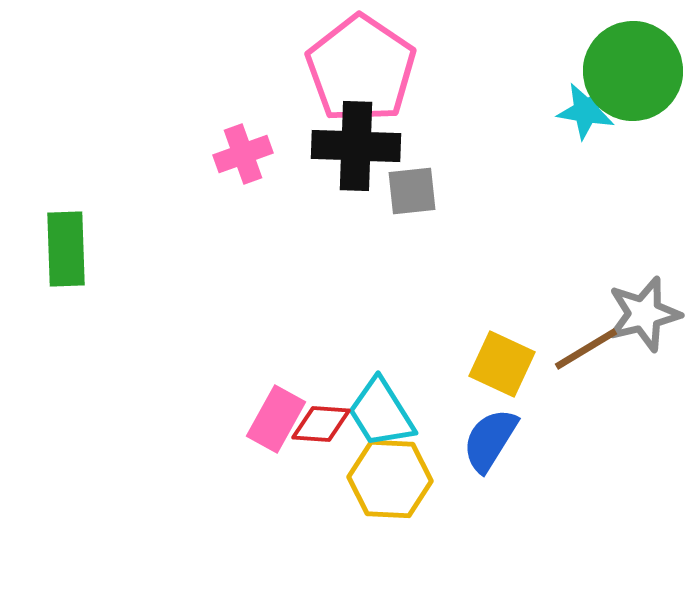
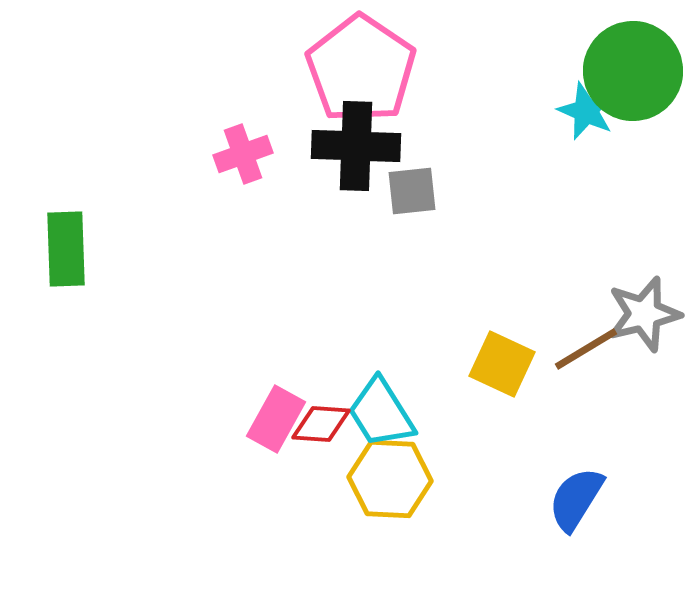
cyan star: rotated 14 degrees clockwise
blue semicircle: moved 86 px right, 59 px down
